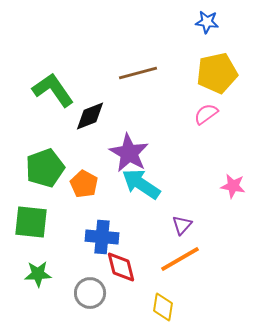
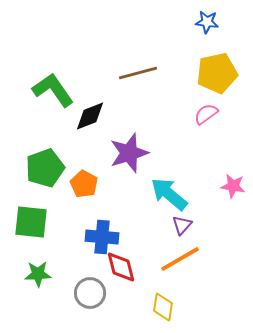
purple star: rotated 24 degrees clockwise
cyan arrow: moved 28 px right, 10 px down; rotated 6 degrees clockwise
